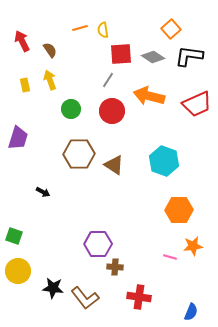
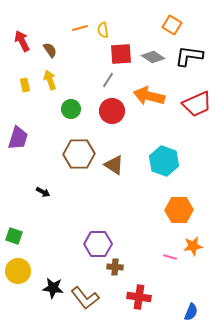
orange square: moved 1 px right, 4 px up; rotated 18 degrees counterclockwise
